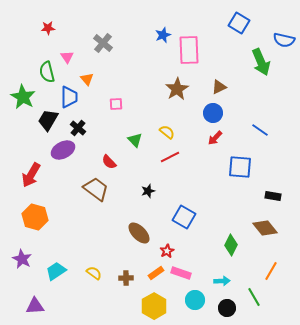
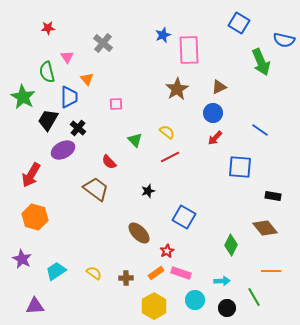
orange line at (271, 271): rotated 60 degrees clockwise
